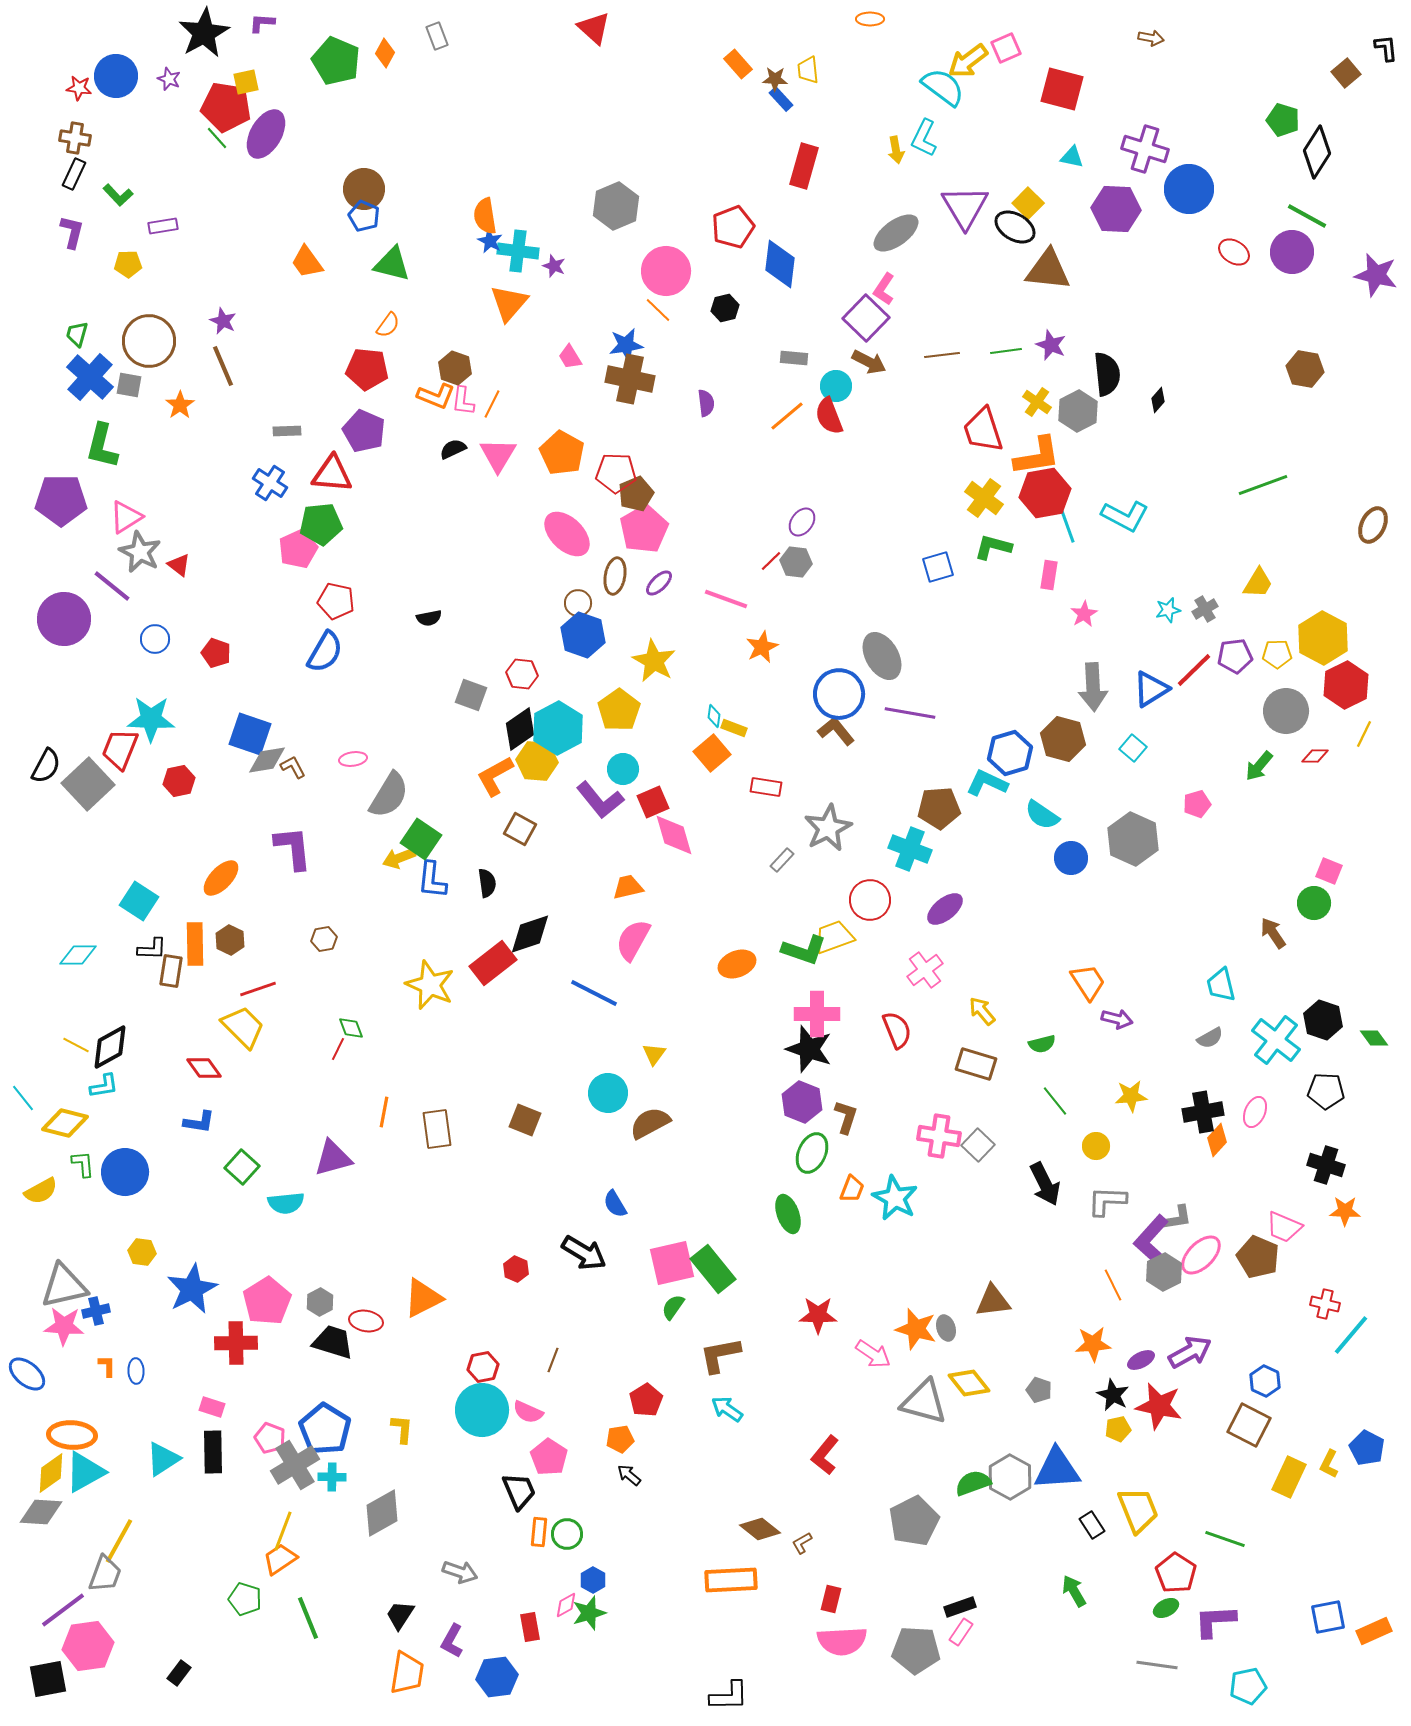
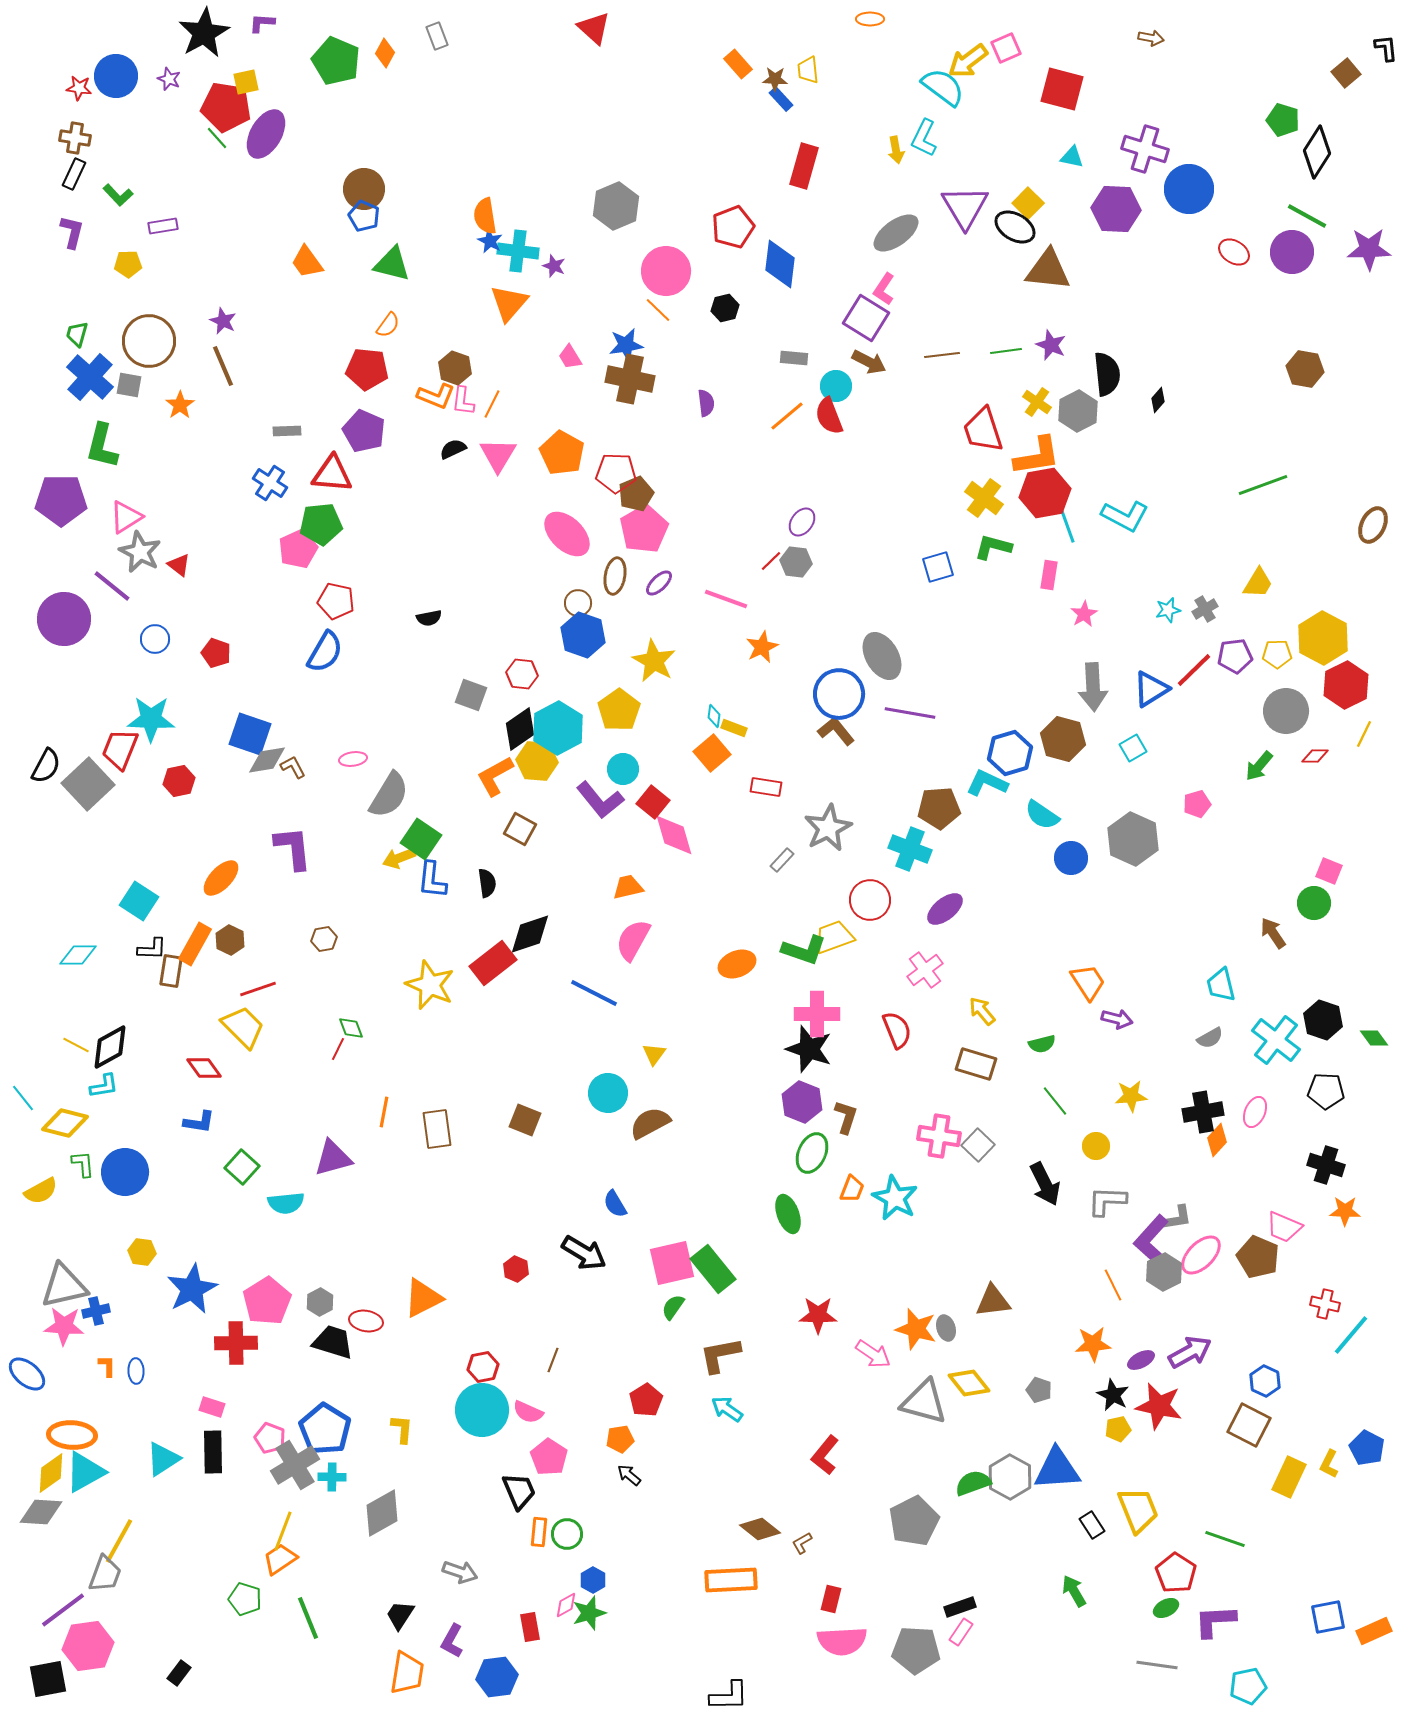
purple star at (1376, 275): moved 7 px left, 26 px up; rotated 15 degrees counterclockwise
purple square at (866, 318): rotated 12 degrees counterclockwise
cyan square at (1133, 748): rotated 20 degrees clockwise
red square at (653, 802): rotated 28 degrees counterclockwise
orange rectangle at (195, 944): rotated 30 degrees clockwise
